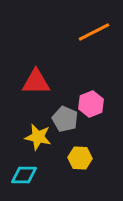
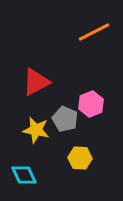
red triangle: rotated 28 degrees counterclockwise
yellow star: moved 2 px left, 7 px up
cyan diamond: rotated 64 degrees clockwise
